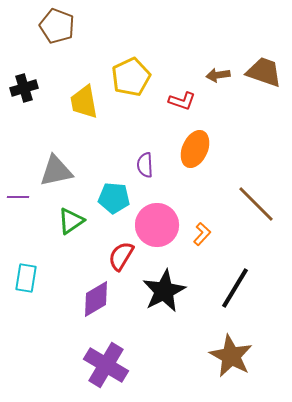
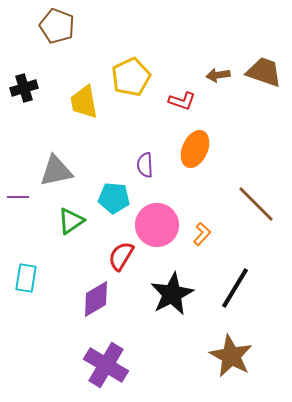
black star: moved 8 px right, 3 px down
